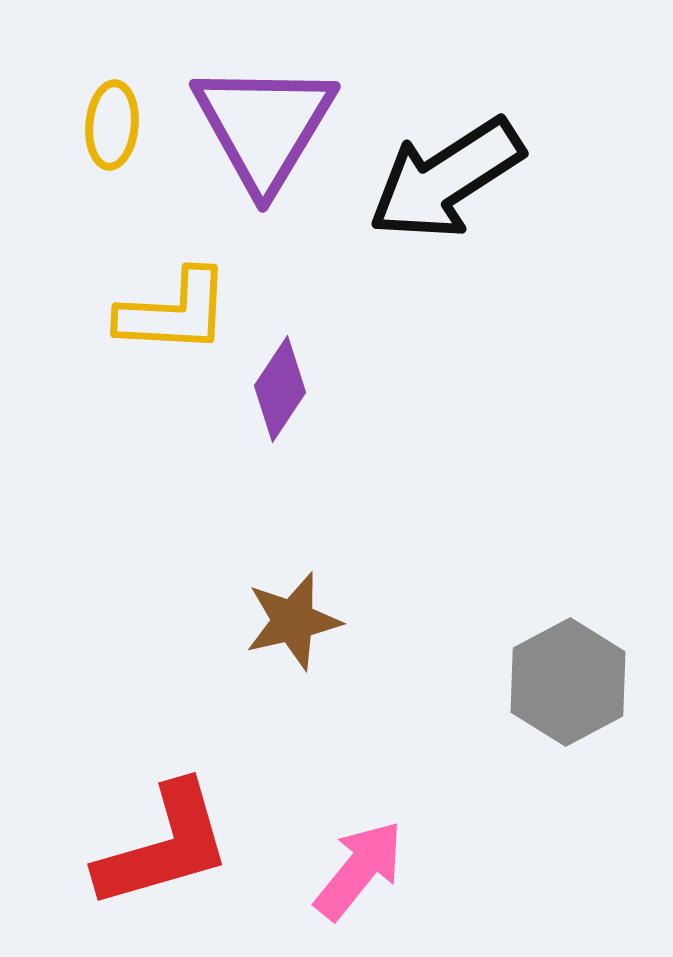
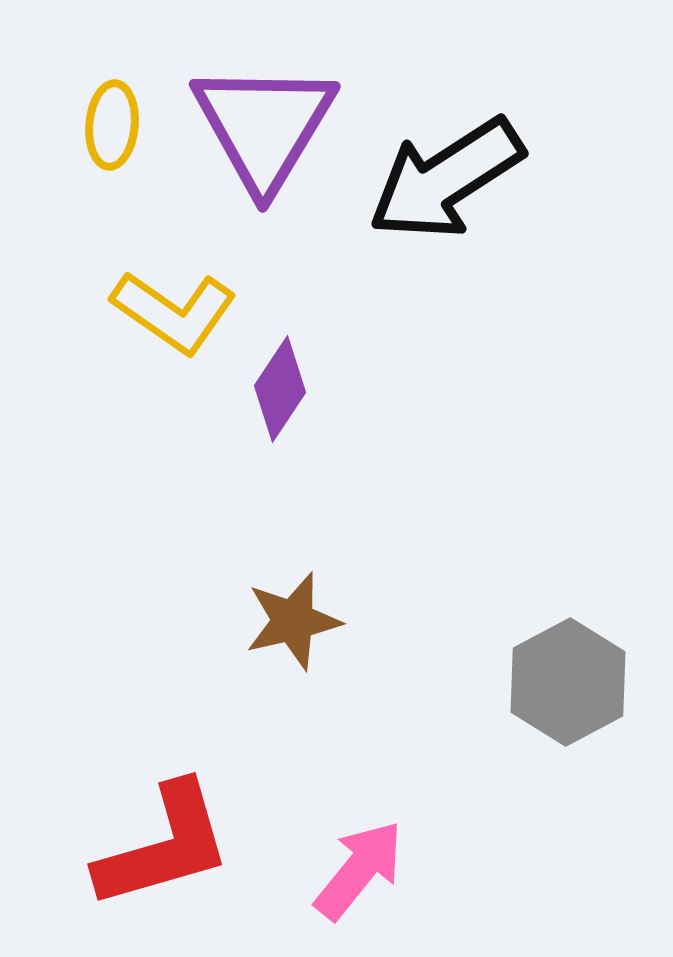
yellow L-shape: rotated 32 degrees clockwise
